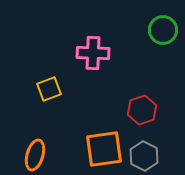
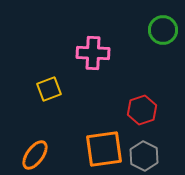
orange ellipse: rotated 20 degrees clockwise
